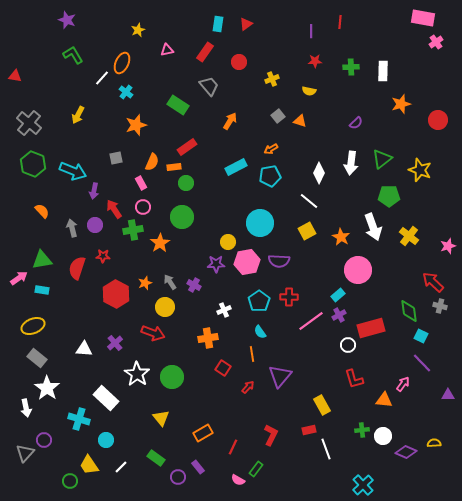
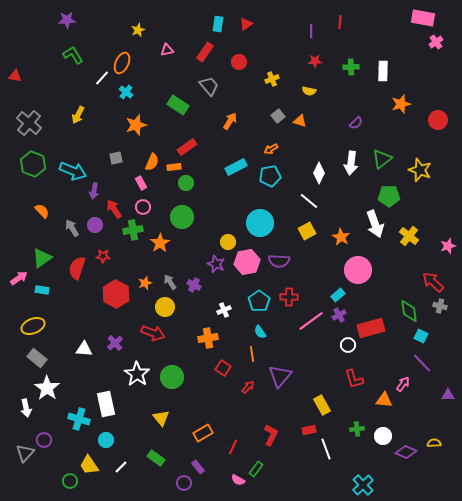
purple star at (67, 20): rotated 24 degrees counterclockwise
white arrow at (373, 227): moved 2 px right, 3 px up
gray arrow at (72, 228): rotated 18 degrees counterclockwise
green triangle at (42, 260): moved 2 px up; rotated 25 degrees counterclockwise
purple star at (216, 264): rotated 24 degrees clockwise
white rectangle at (106, 398): moved 6 px down; rotated 35 degrees clockwise
green cross at (362, 430): moved 5 px left, 1 px up
purple circle at (178, 477): moved 6 px right, 6 px down
